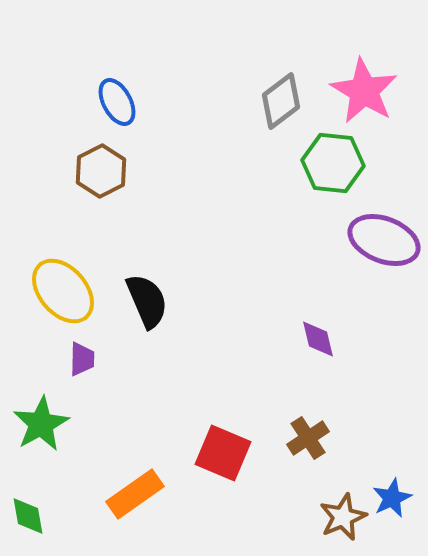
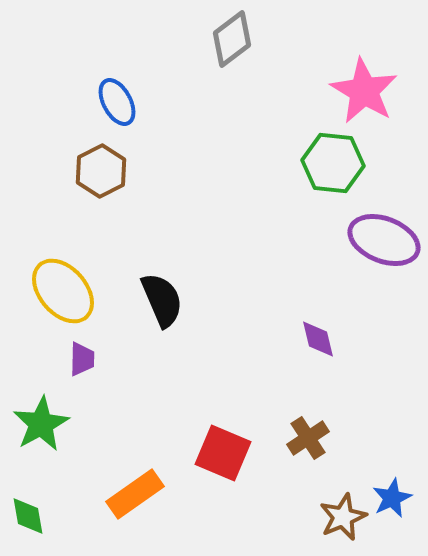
gray diamond: moved 49 px left, 62 px up
black semicircle: moved 15 px right, 1 px up
